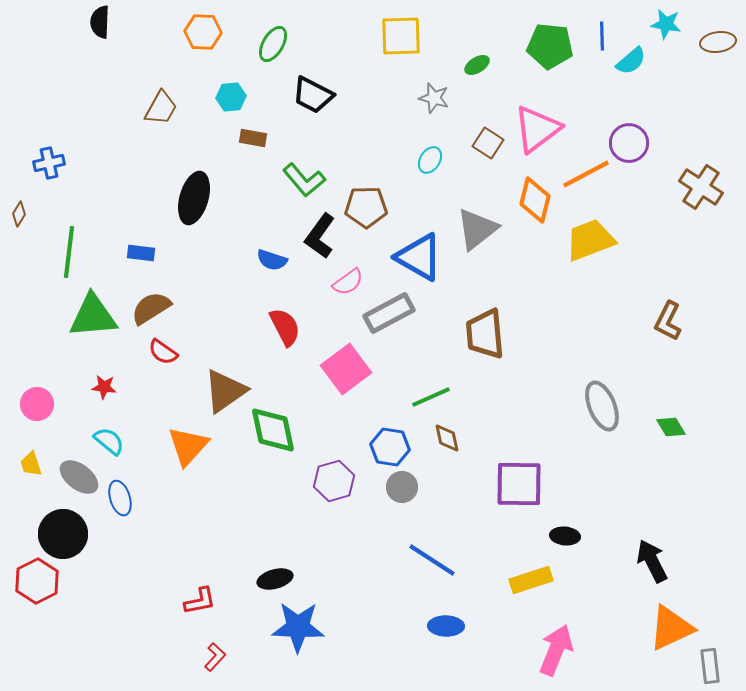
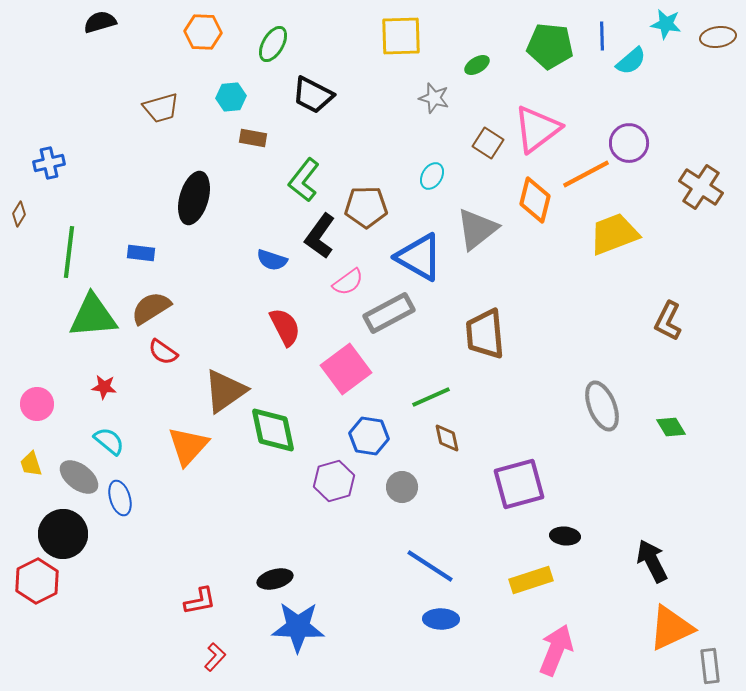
black semicircle at (100, 22): rotated 72 degrees clockwise
brown ellipse at (718, 42): moved 5 px up
brown trapezoid at (161, 108): rotated 45 degrees clockwise
cyan ellipse at (430, 160): moved 2 px right, 16 px down
green L-shape at (304, 180): rotated 78 degrees clockwise
yellow trapezoid at (590, 240): moved 24 px right, 6 px up
blue hexagon at (390, 447): moved 21 px left, 11 px up
purple square at (519, 484): rotated 16 degrees counterclockwise
blue line at (432, 560): moved 2 px left, 6 px down
blue ellipse at (446, 626): moved 5 px left, 7 px up
